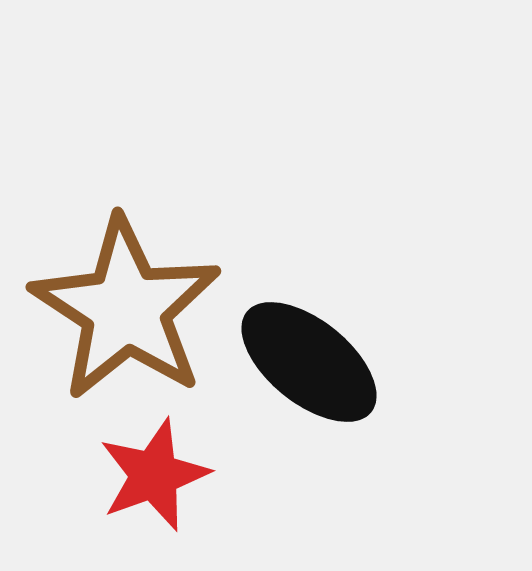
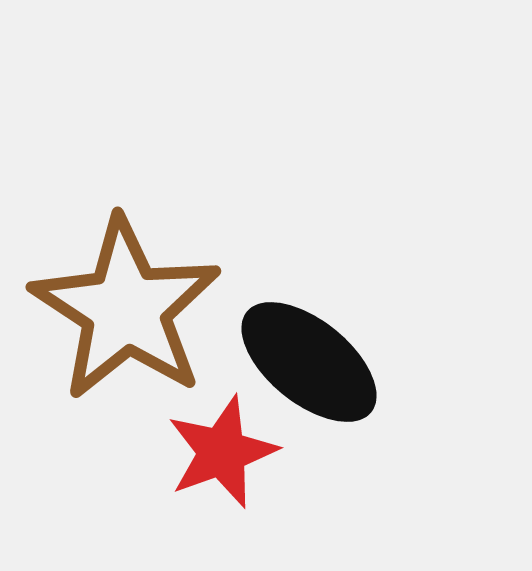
red star: moved 68 px right, 23 px up
